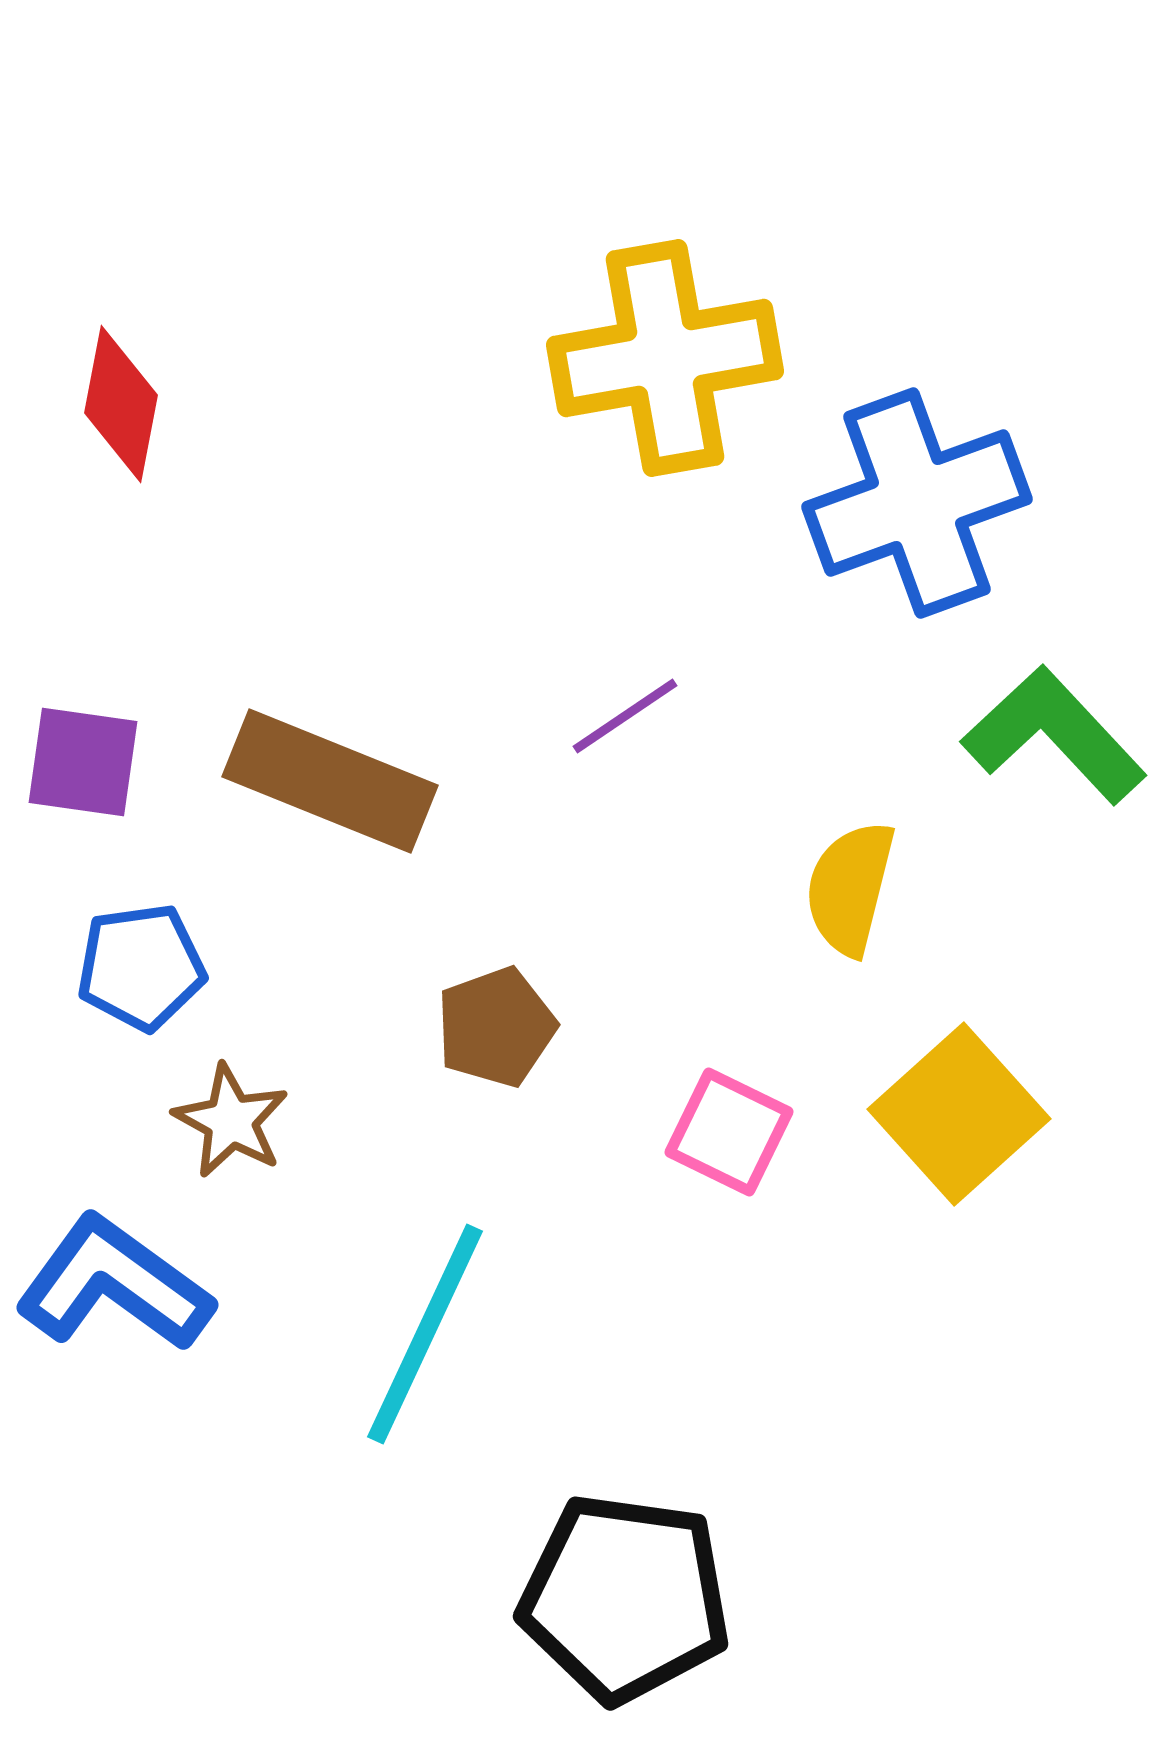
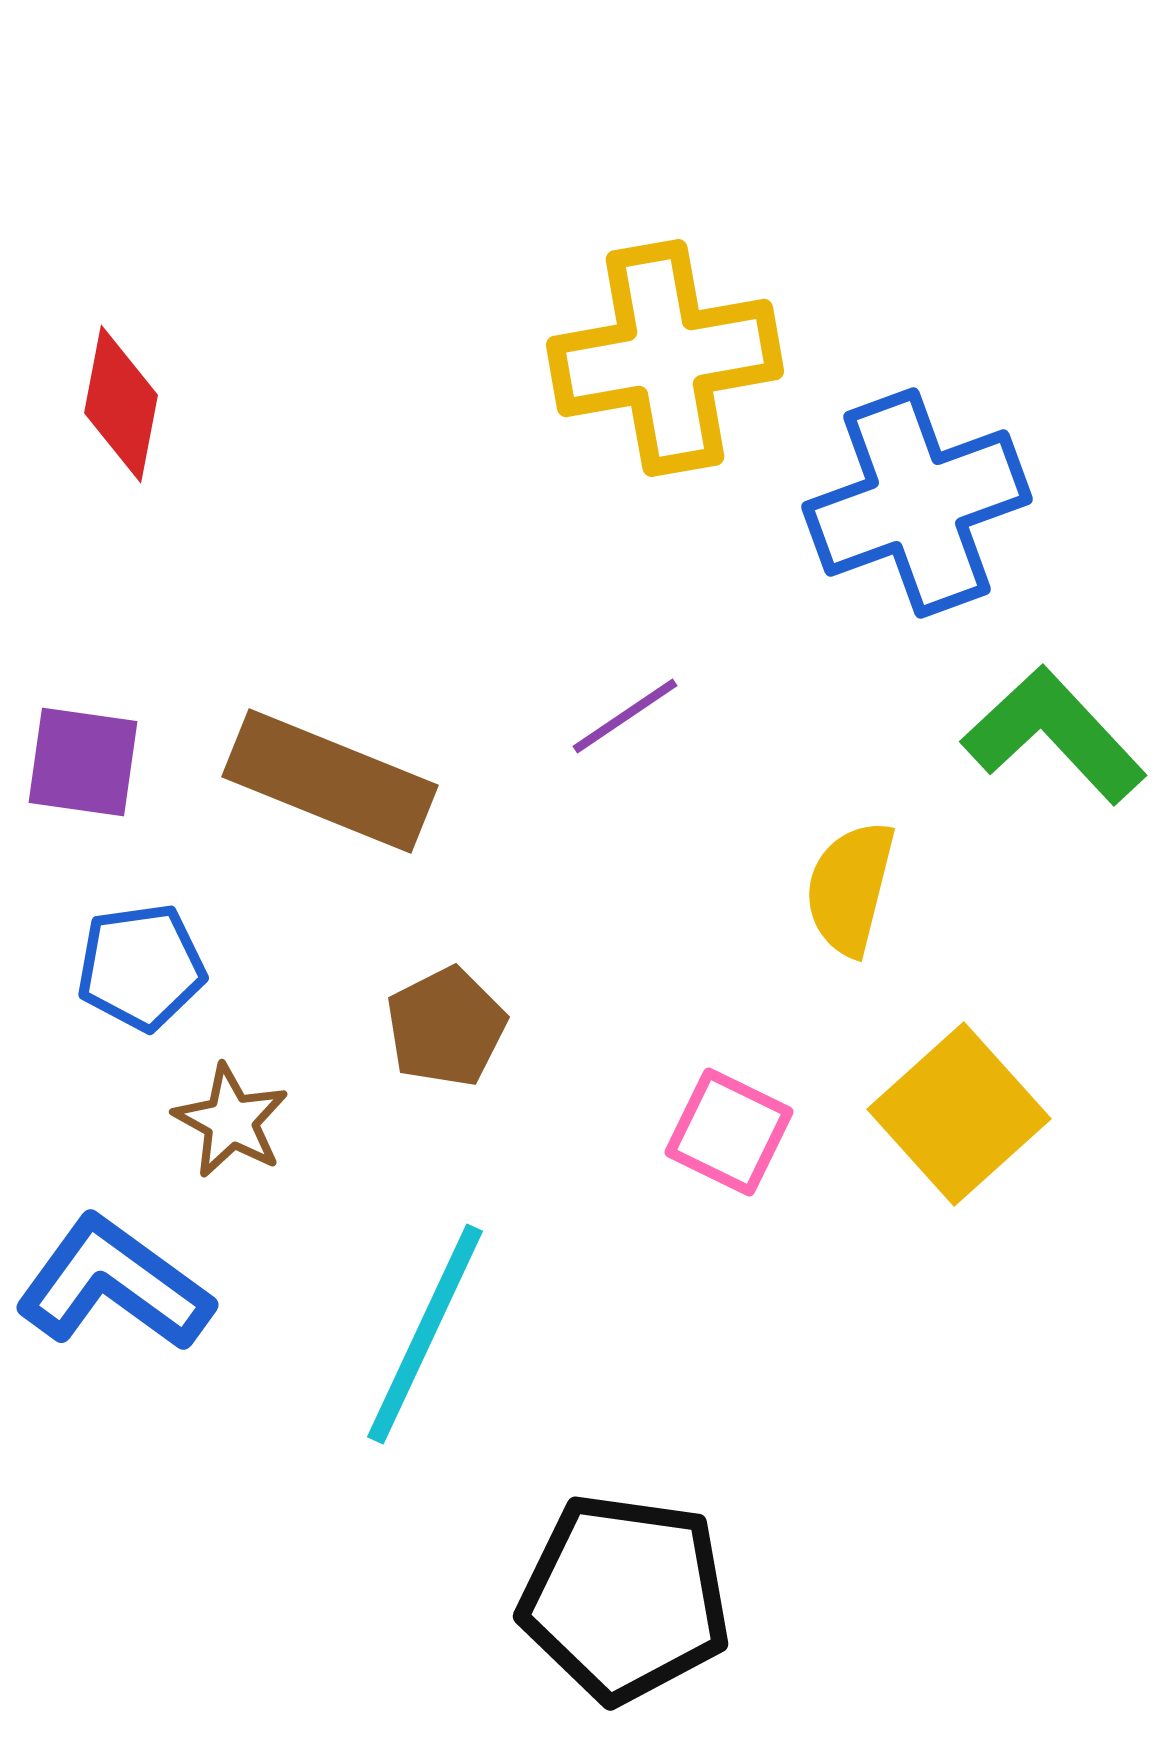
brown pentagon: moved 50 px left; rotated 7 degrees counterclockwise
